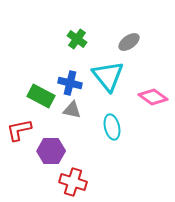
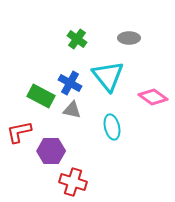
gray ellipse: moved 4 px up; rotated 35 degrees clockwise
blue cross: rotated 15 degrees clockwise
red L-shape: moved 2 px down
